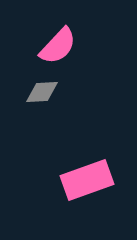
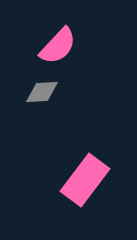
pink rectangle: moved 2 px left; rotated 33 degrees counterclockwise
